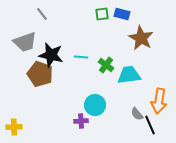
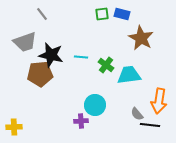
brown pentagon: rotated 25 degrees counterclockwise
black line: rotated 60 degrees counterclockwise
